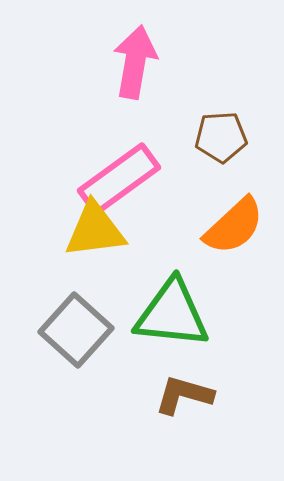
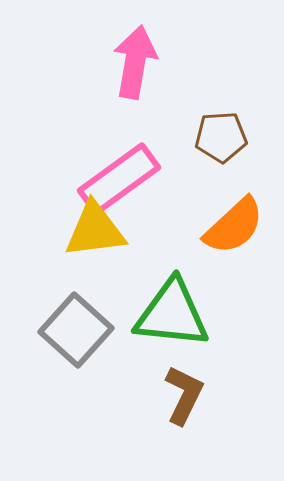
brown L-shape: rotated 100 degrees clockwise
